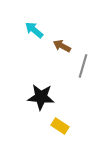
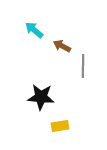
gray line: rotated 15 degrees counterclockwise
yellow rectangle: rotated 42 degrees counterclockwise
